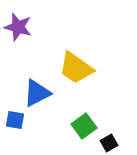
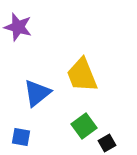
yellow trapezoid: moved 6 px right, 7 px down; rotated 33 degrees clockwise
blue triangle: rotated 12 degrees counterclockwise
blue square: moved 6 px right, 17 px down
black square: moved 2 px left
